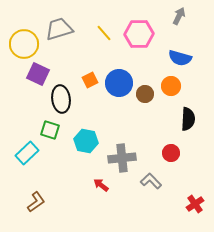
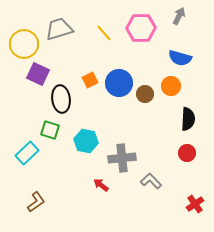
pink hexagon: moved 2 px right, 6 px up
red circle: moved 16 px right
